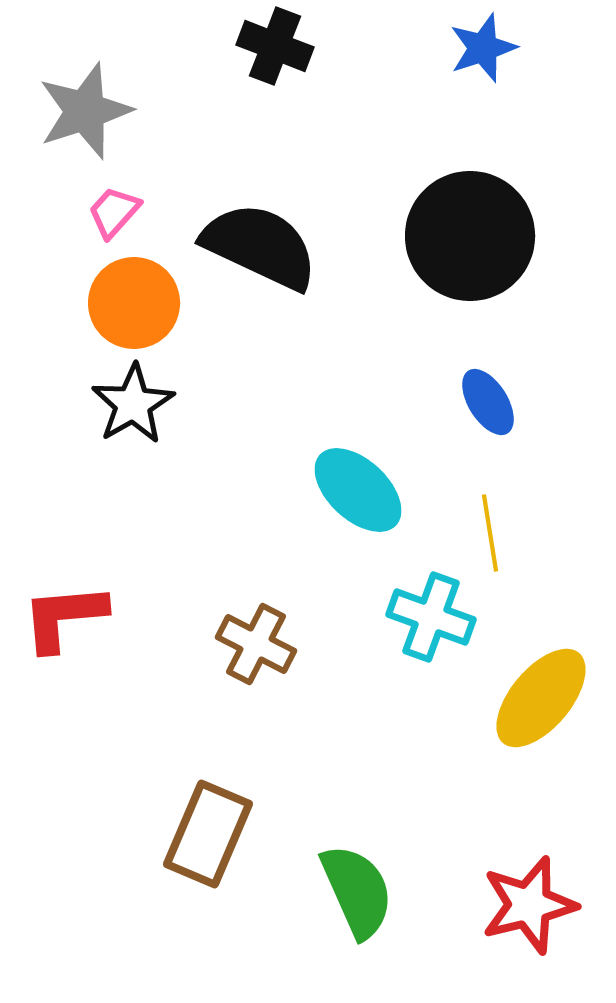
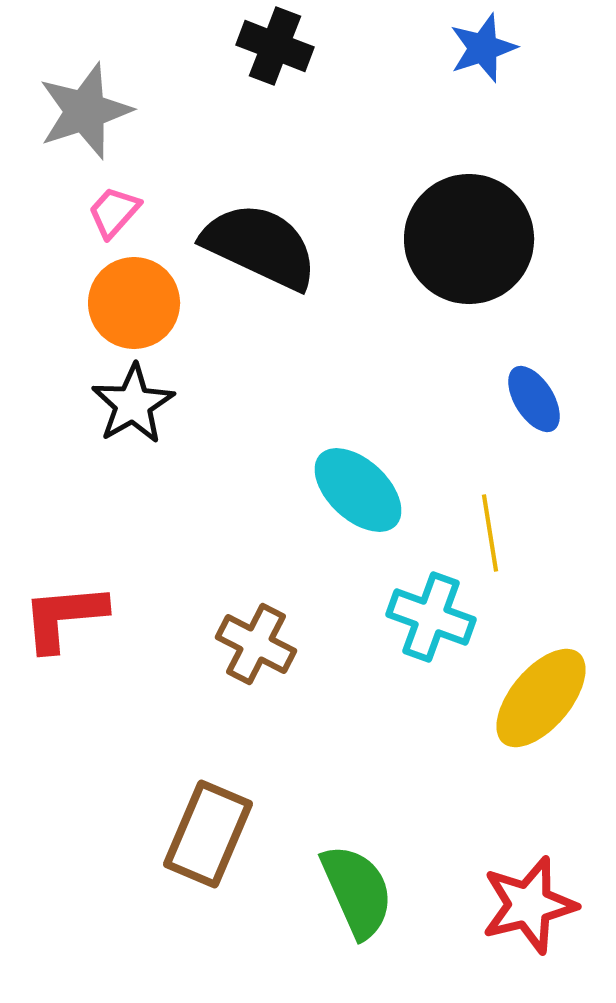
black circle: moved 1 px left, 3 px down
blue ellipse: moved 46 px right, 3 px up
